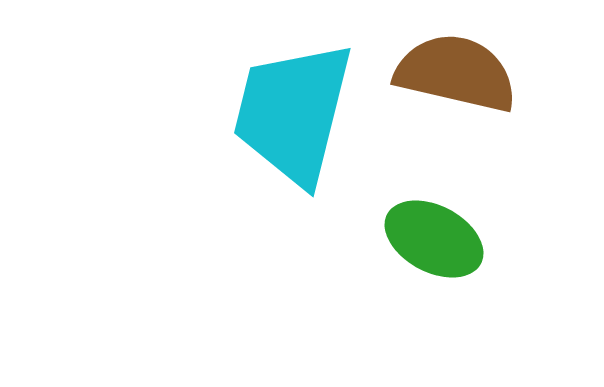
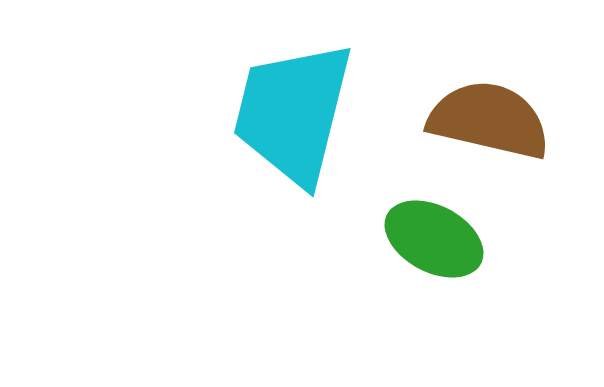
brown semicircle: moved 33 px right, 47 px down
